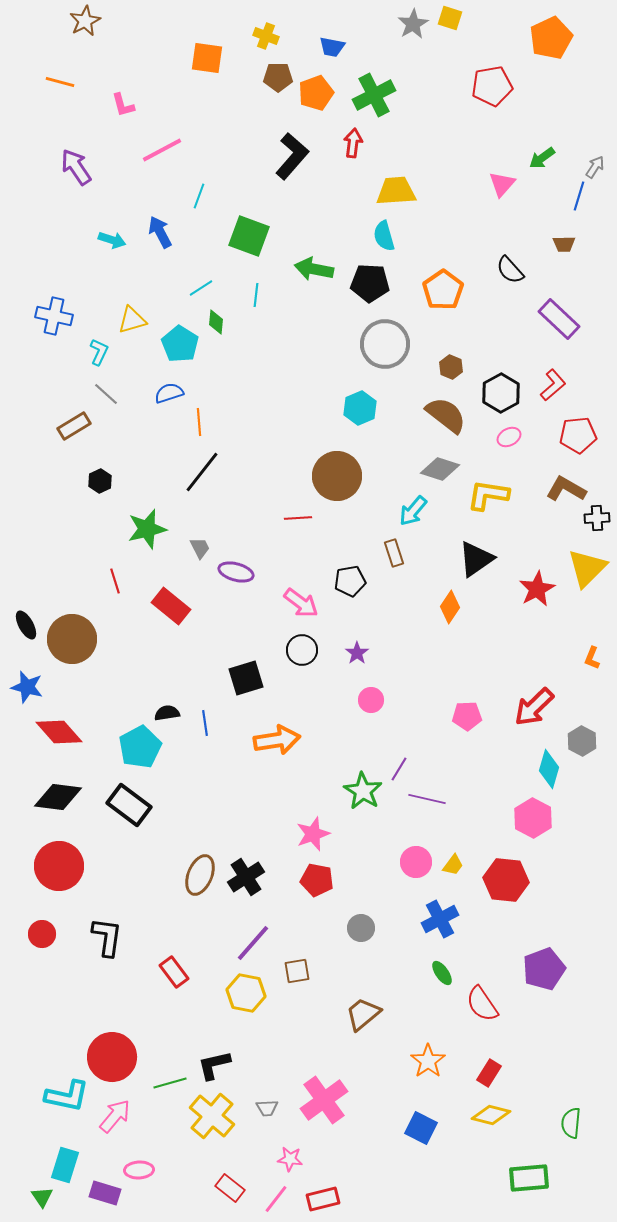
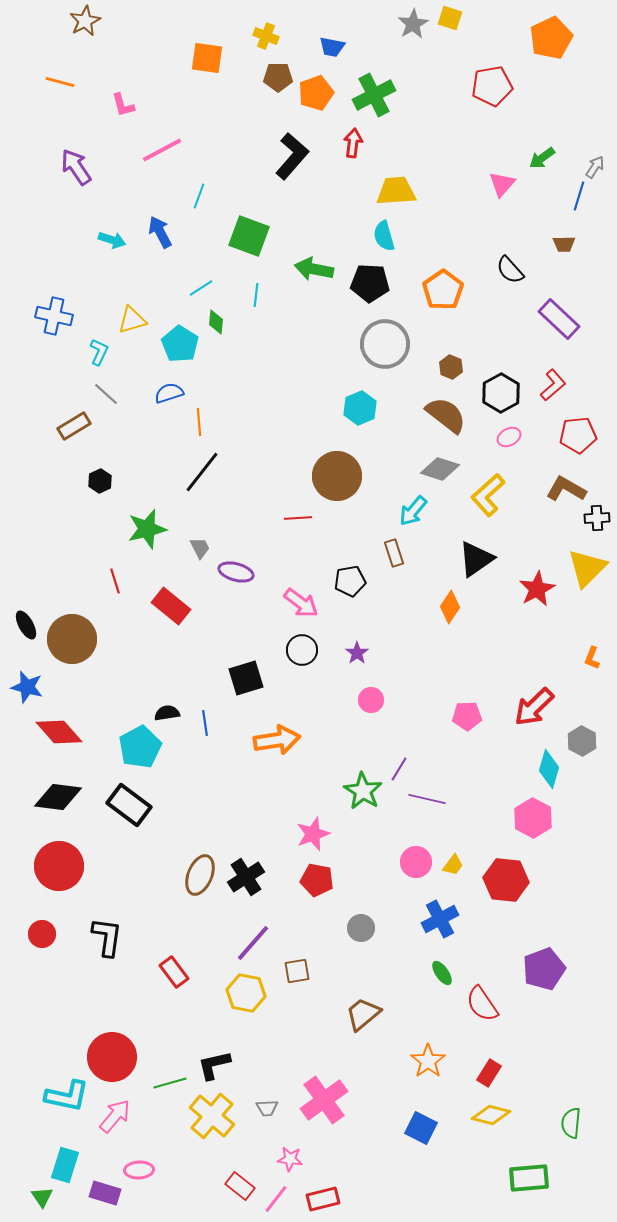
yellow L-shape at (488, 495): rotated 51 degrees counterclockwise
red rectangle at (230, 1188): moved 10 px right, 2 px up
